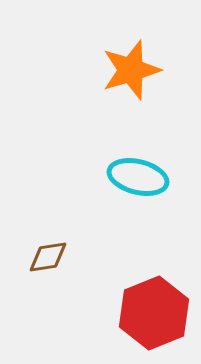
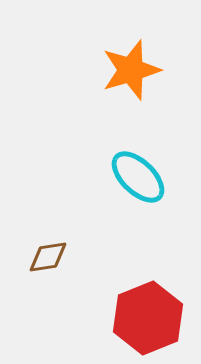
cyan ellipse: rotated 30 degrees clockwise
red hexagon: moved 6 px left, 5 px down
